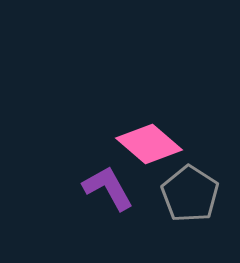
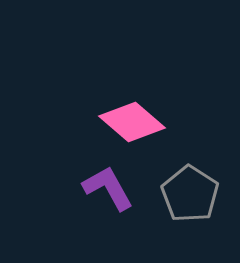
pink diamond: moved 17 px left, 22 px up
